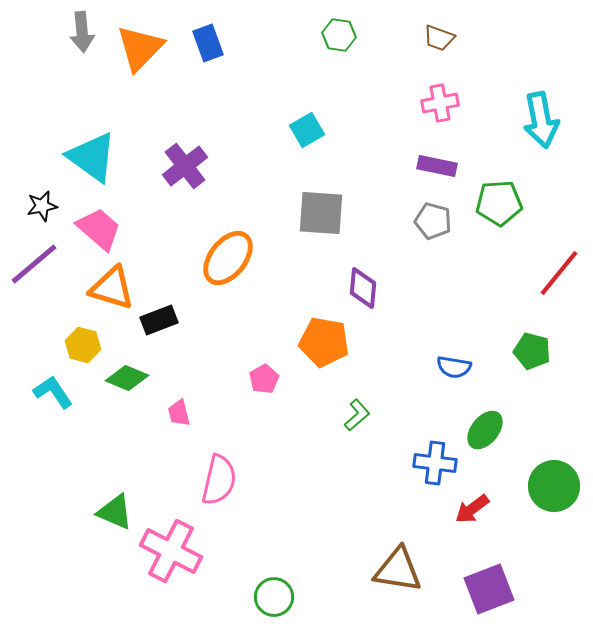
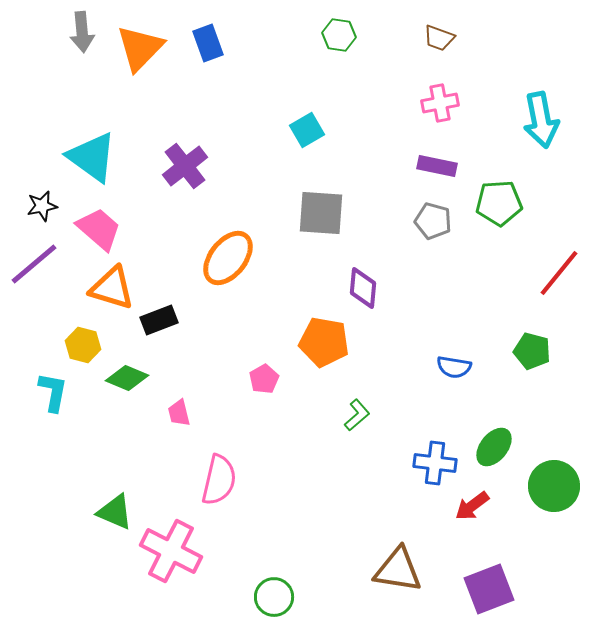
cyan L-shape at (53, 392): rotated 45 degrees clockwise
green ellipse at (485, 430): moved 9 px right, 17 px down
red arrow at (472, 509): moved 3 px up
